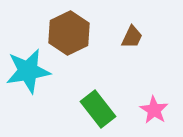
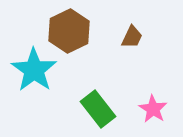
brown hexagon: moved 2 px up
cyan star: moved 6 px right, 1 px up; rotated 27 degrees counterclockwise
pink star: moved 1 px left, 1 px up
